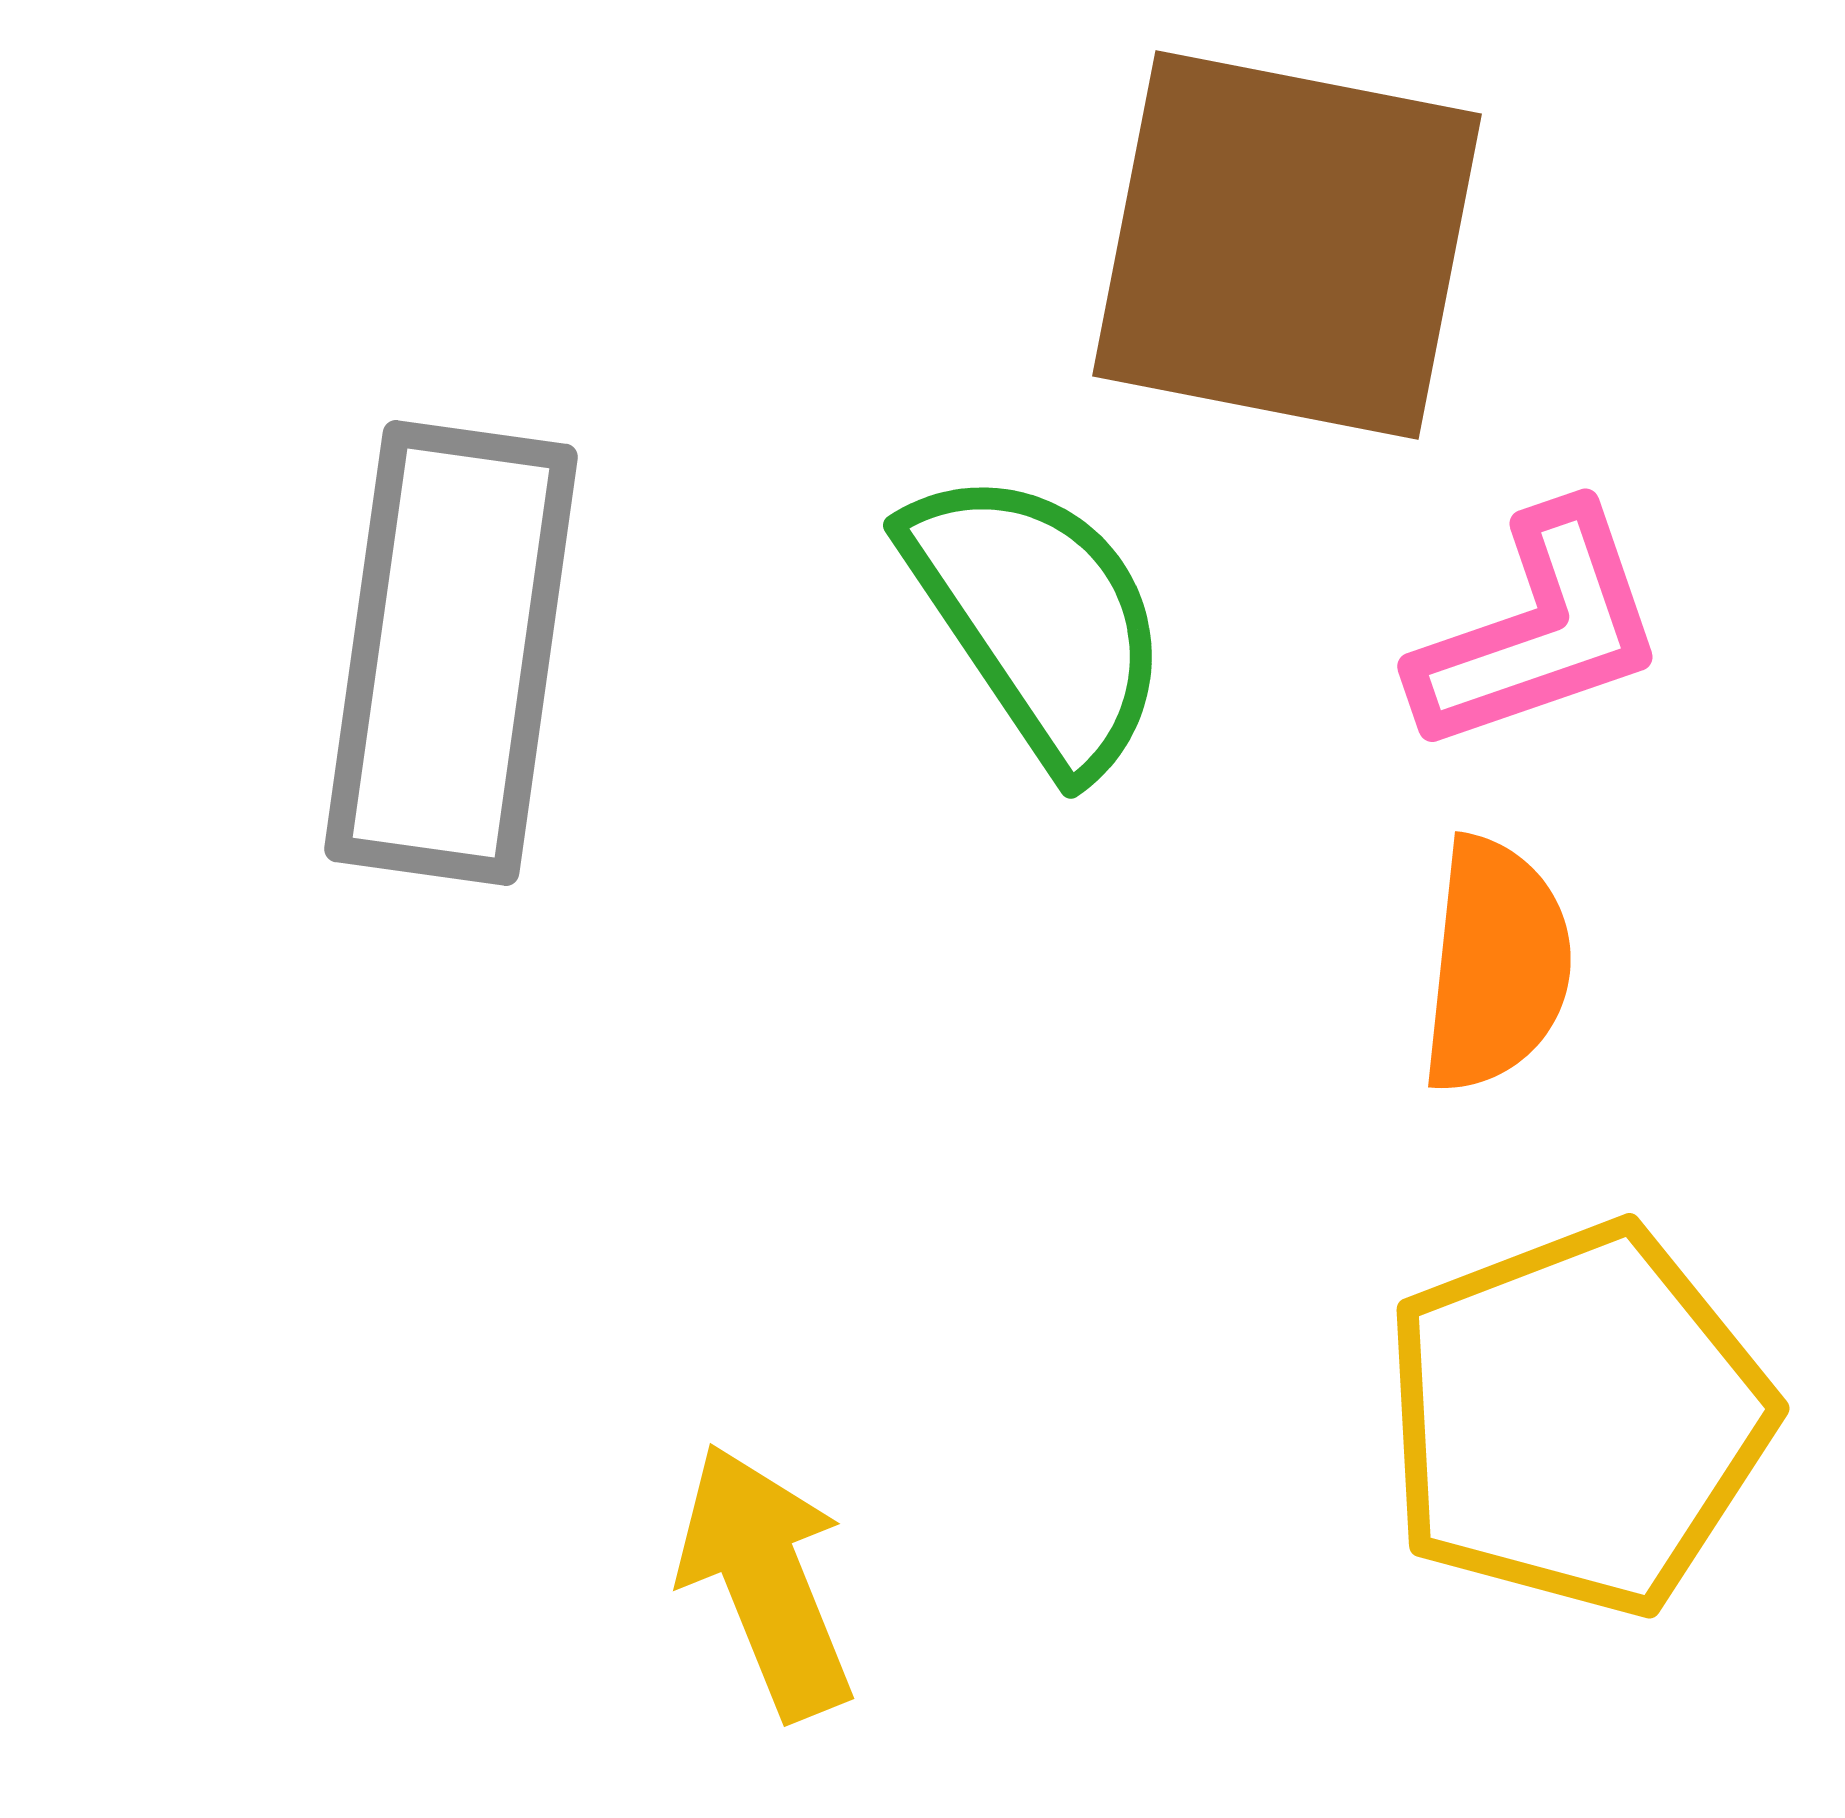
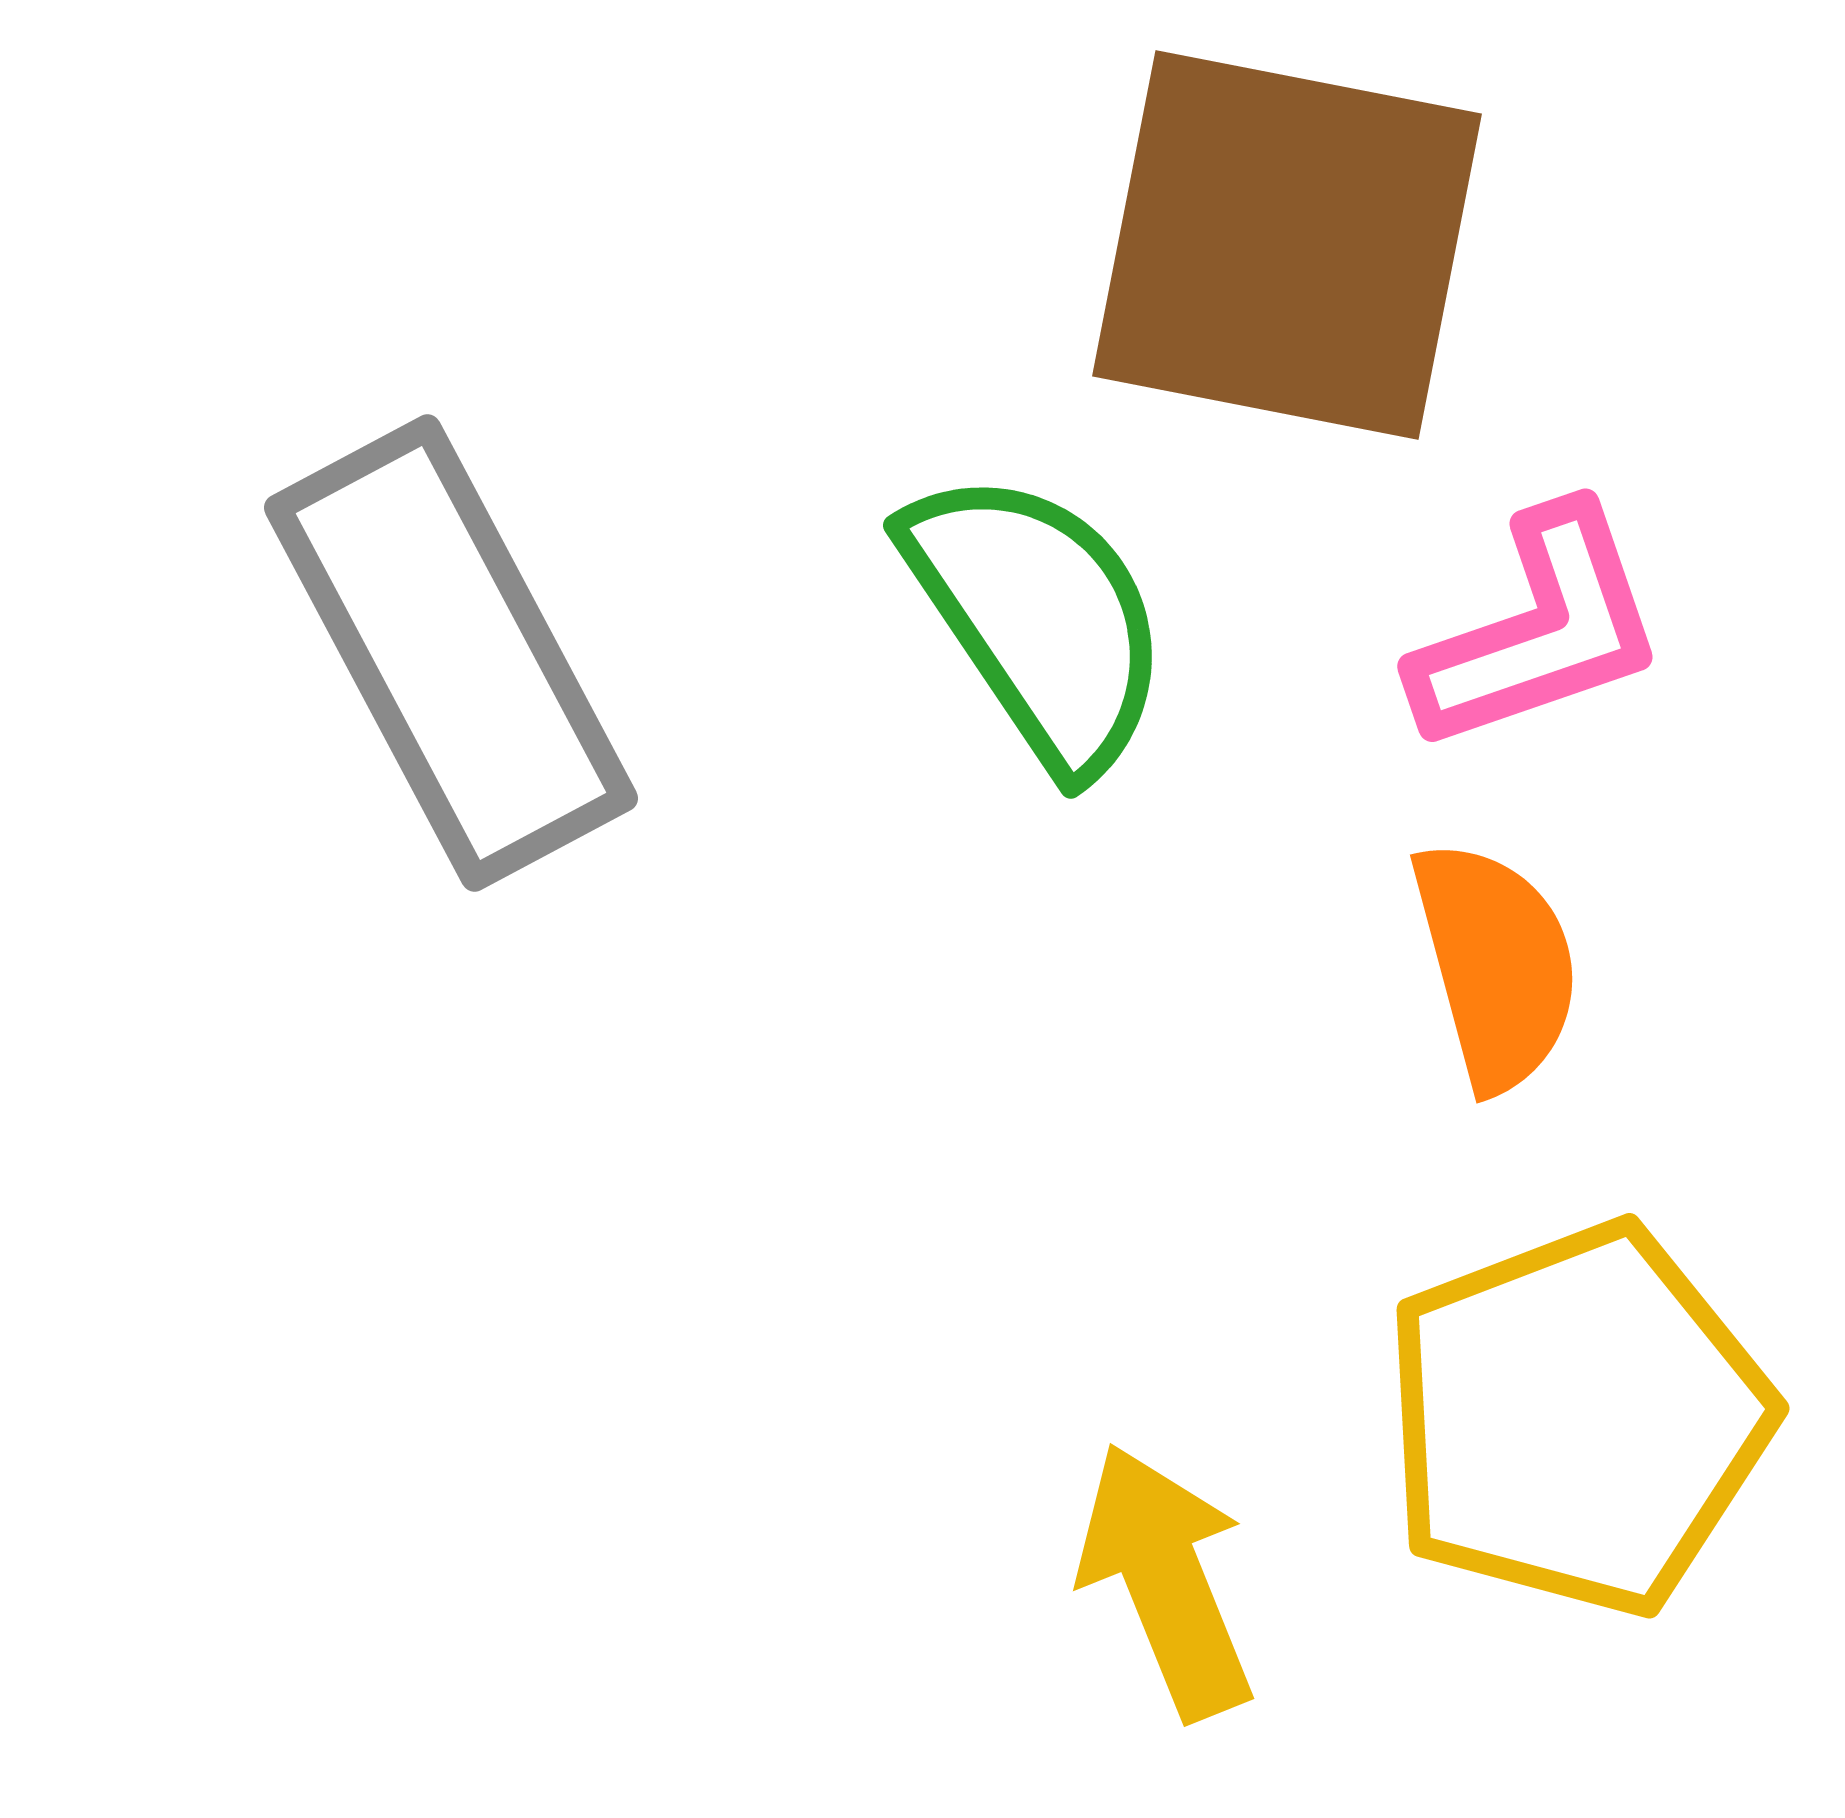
gray rectangle: rotated 36 degrees counterclockwise
orange semicircle: rotated 21 degrees counterclockwise
yellow arrow: moved 400 px right
